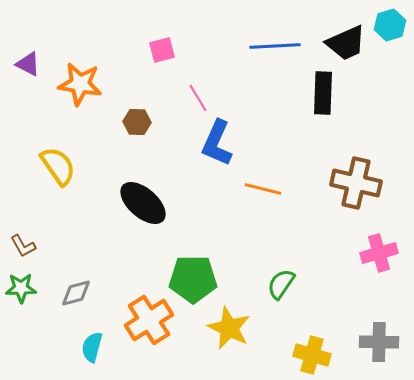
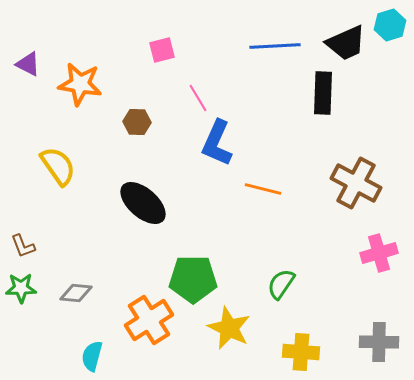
brown cross: rotated 15 degrees clockwise
brown L-shape: rotated 8 degrees clockwise
gray diamond: rotated 20 degrees clockwise
cyan semicircle: moved 9 px down
yellow cross: moved 11 px left, 3 px up; rotated 12 degrees counterclockwise
